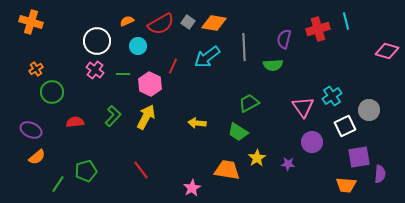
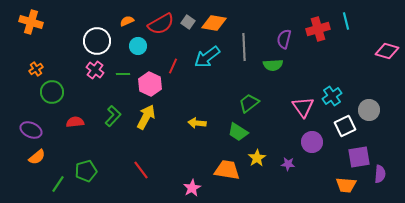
green trapezoid at (249, 103): rotated 10 degrees counterclockwise
